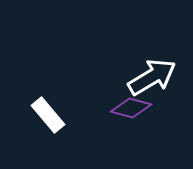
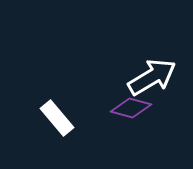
white rectangle: moved 9 px right, 3 px down
